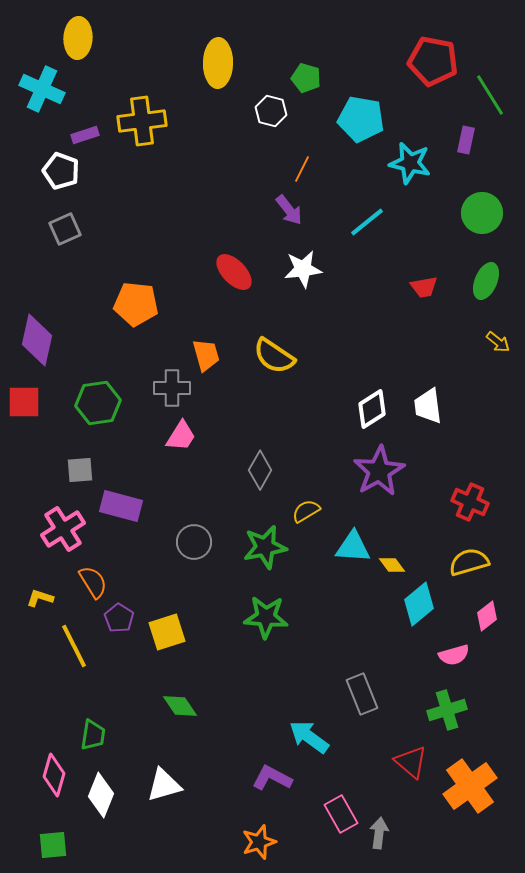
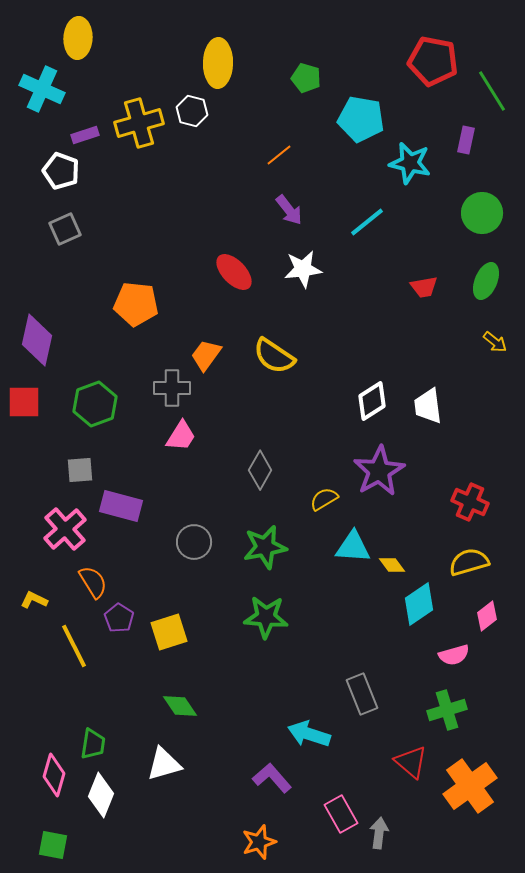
green line at (490, 95): moved 2 px right, 4 px up
white hexagon at (271, 111): moved 79 px left
yellow cross at (142, 121): moved 3 px left, 2 px down; rotated 9 degrees counterclockwise
orange line at (302, 169): moved 23 px left, 14 px up; rotated 24 degrees clockwise
yellow arrow at (498, 342): moved 3 px left
orange trapezoid at (206, 355): rotated 128 degrees counterclockwise
green hexagon at (98, 403): moved 3 px left, 1 px down; rotated 12 degrees counterclockwise
white diamond at (372, 409): moved 8 px up
yellow semicircle at (306, 511): moved 18 px right, 12 px up
pink cross at (63, 529): moved 2 px right; rotated 9 degrees counterclockwise
yellow L-shape at (40, 598): moved 6 px left, 2 px down; rotated 8 degrees clockwise
cyan diamond at (419, 604): rotated 6 degrees clockwise
yellow square at (167, 632): moved 2 px right
green trapezoid at (93, 735): moved 9 px down
cyan arrow at (309, 737): moved 3 px up; rotated 18 degrees counterclockwise
purple L-shape at (272, 778): rotated 21 degrees clockwise
white triangle at (164, 785): moved 21 px up
green square at (53, 845): rotated 16 degrees clockwise
